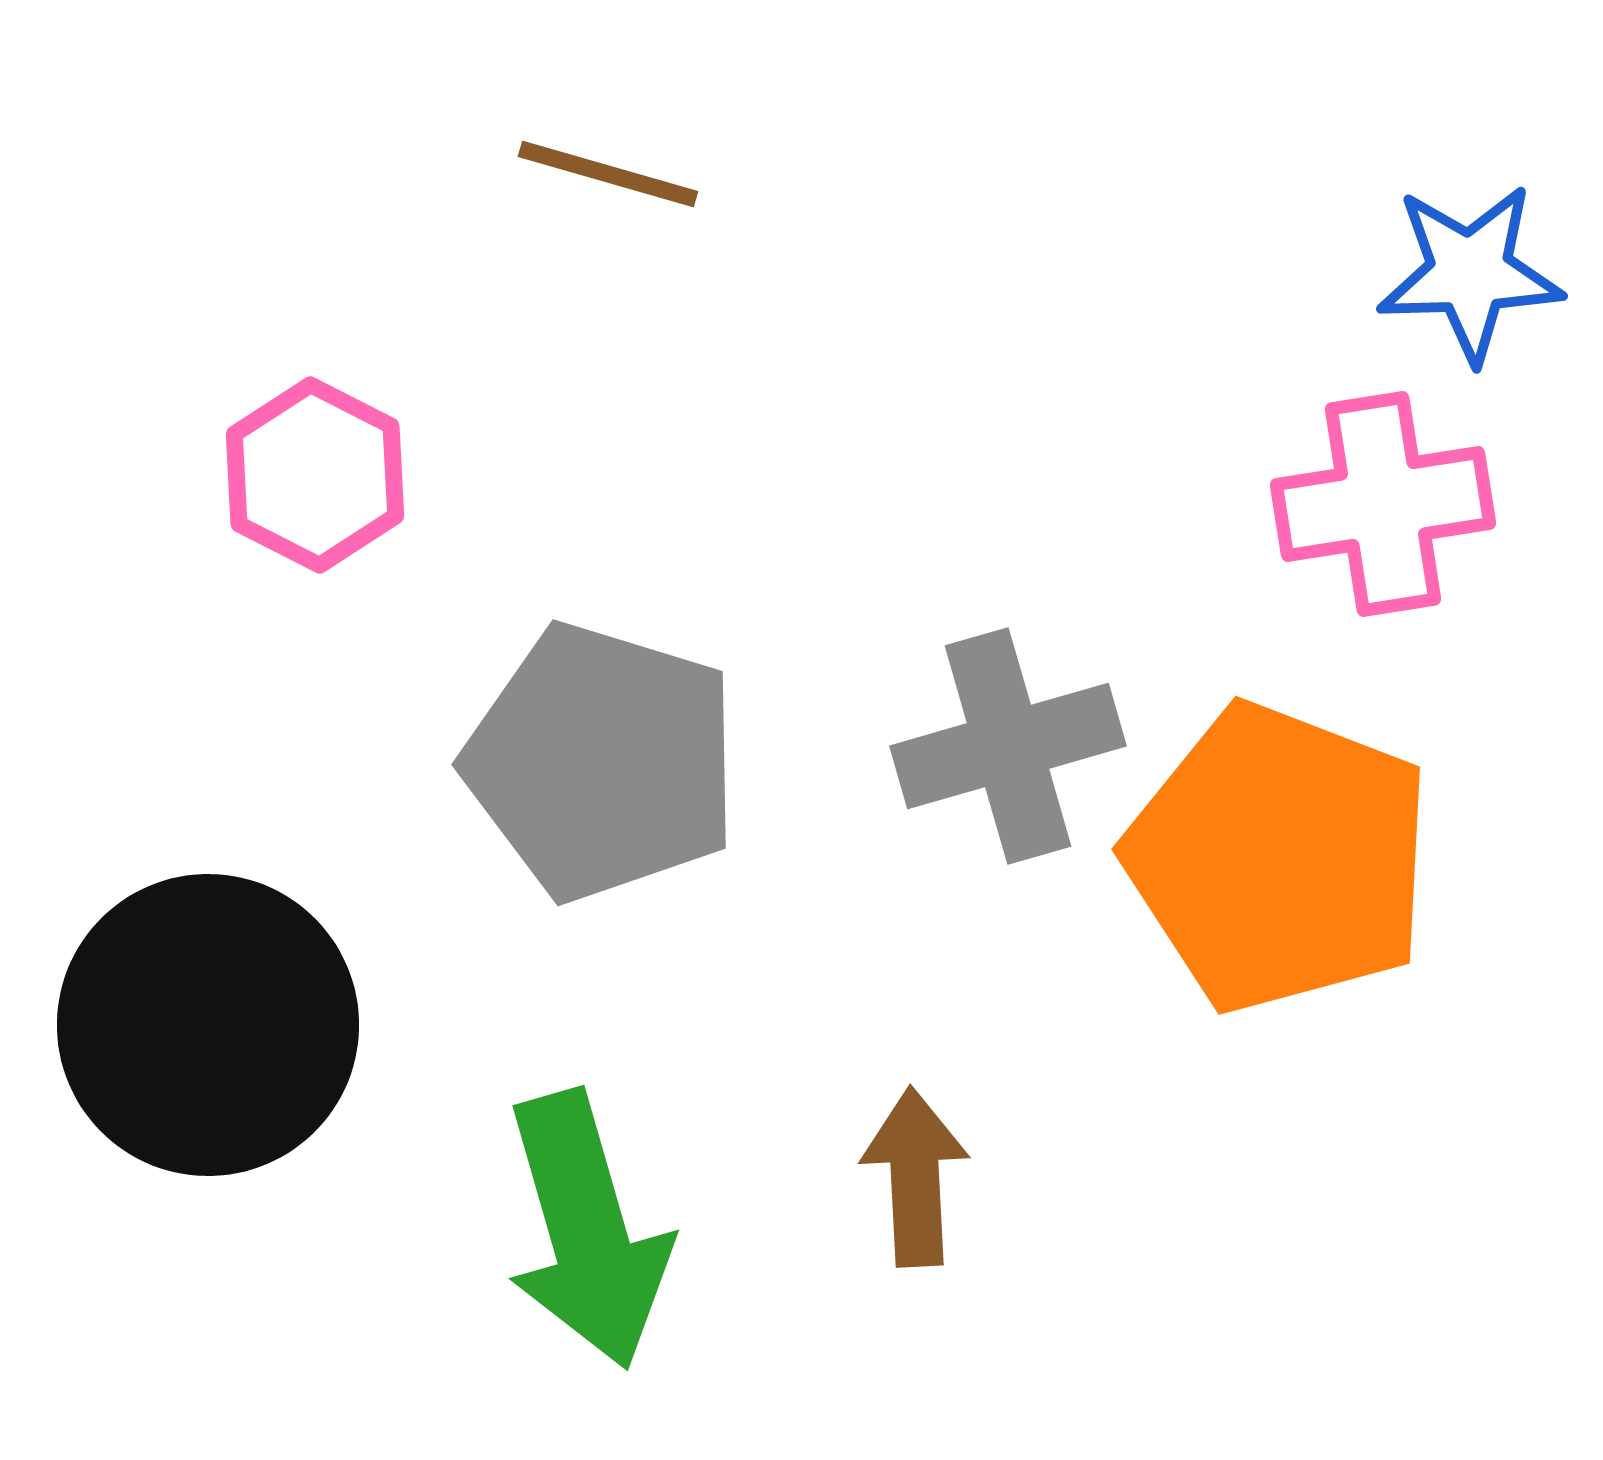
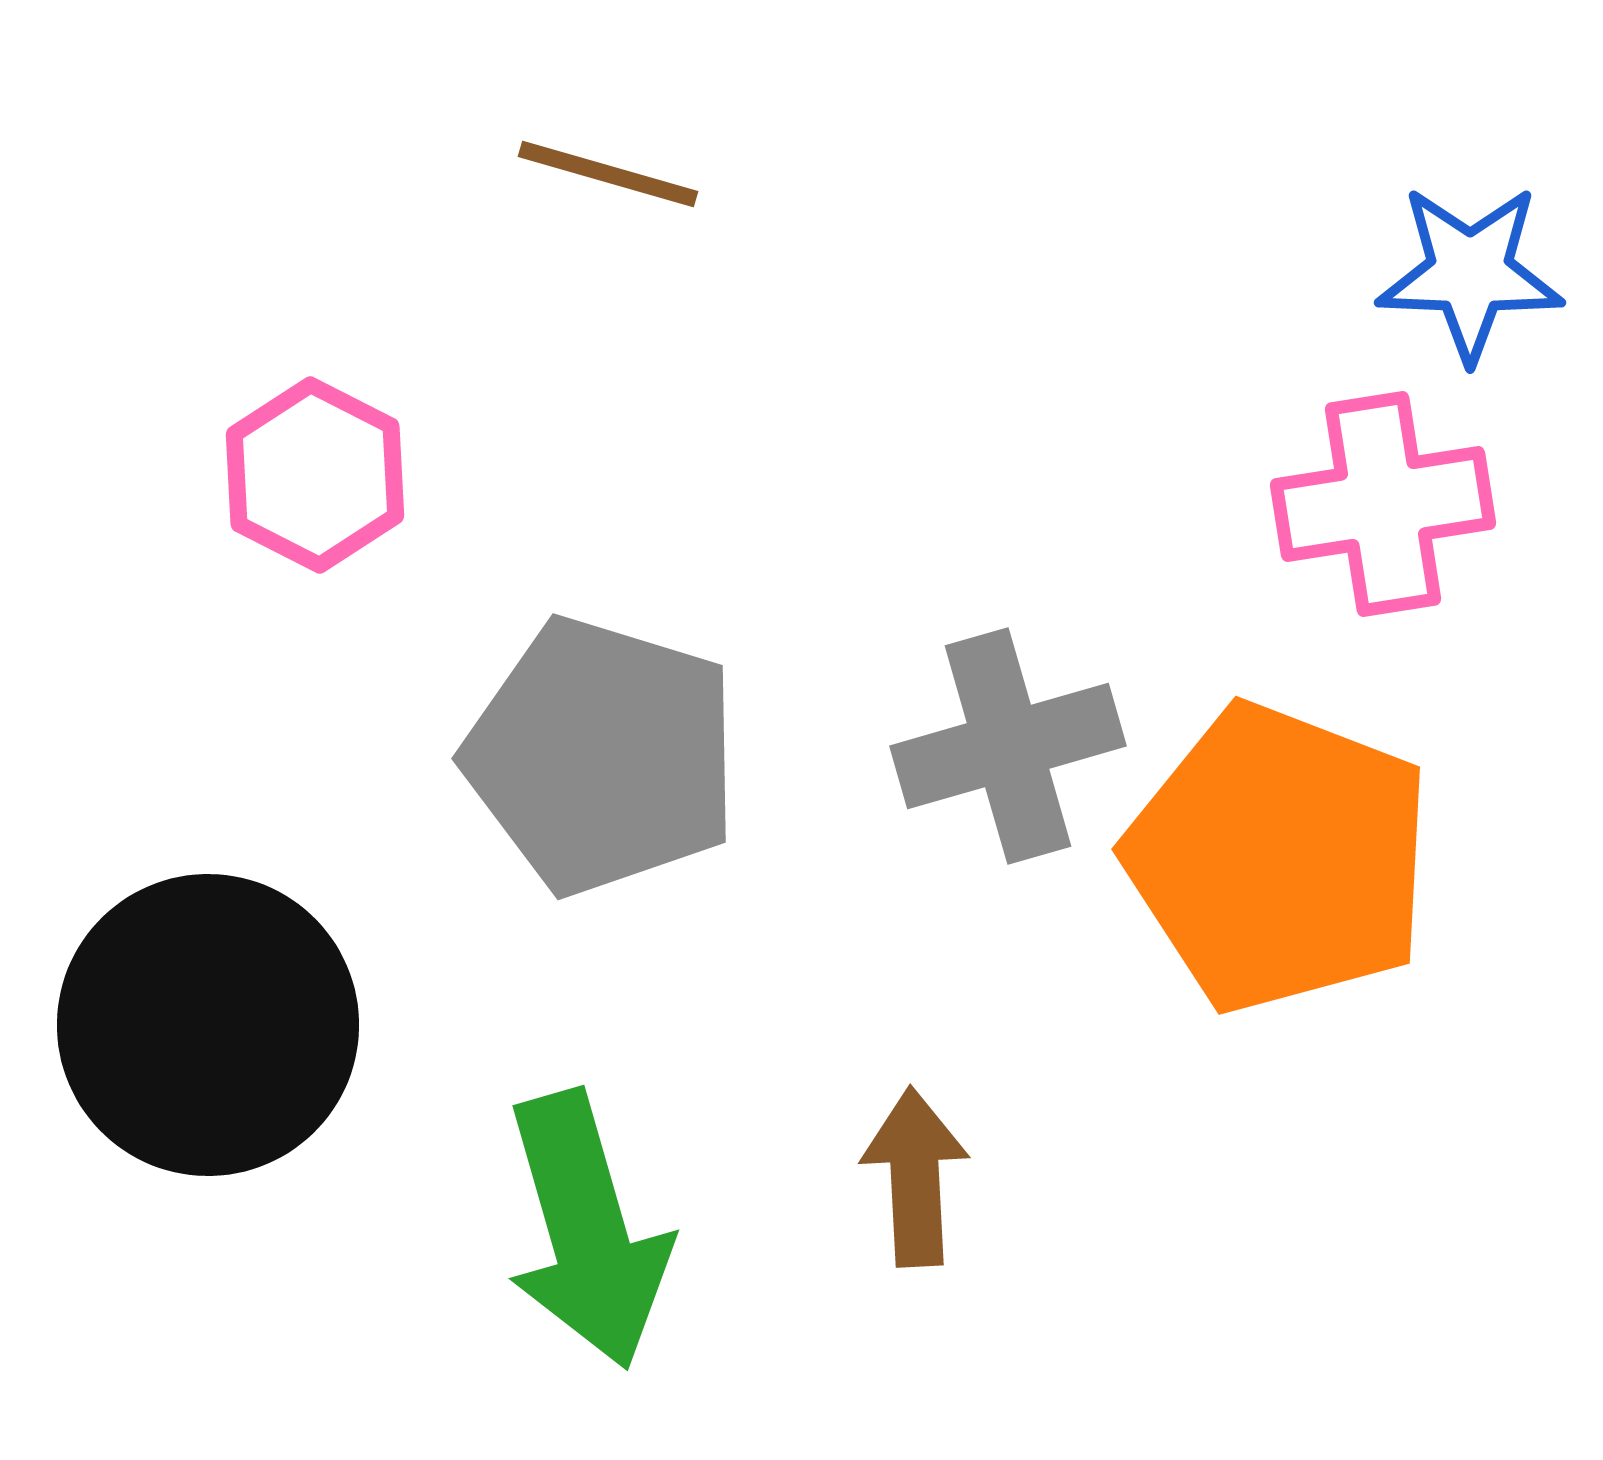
blue star: rotated 4 degrees clockwise
gray pentagon: moved 6 px up
